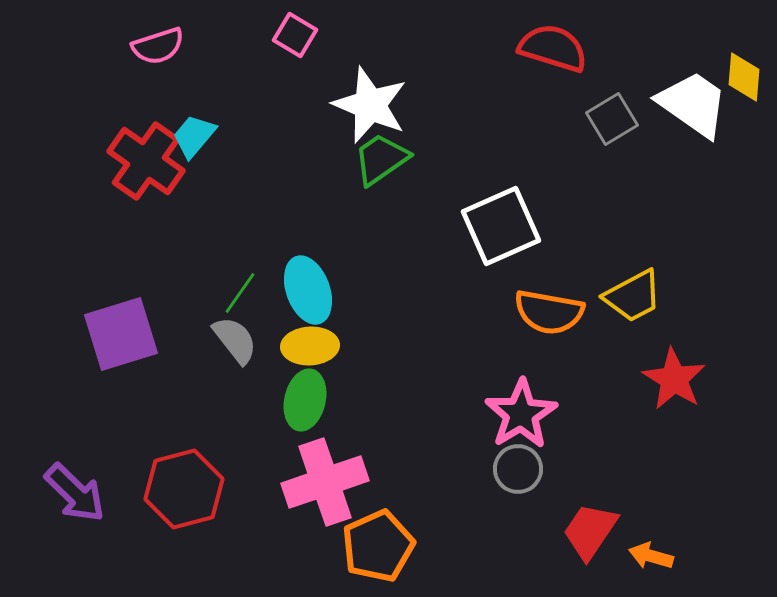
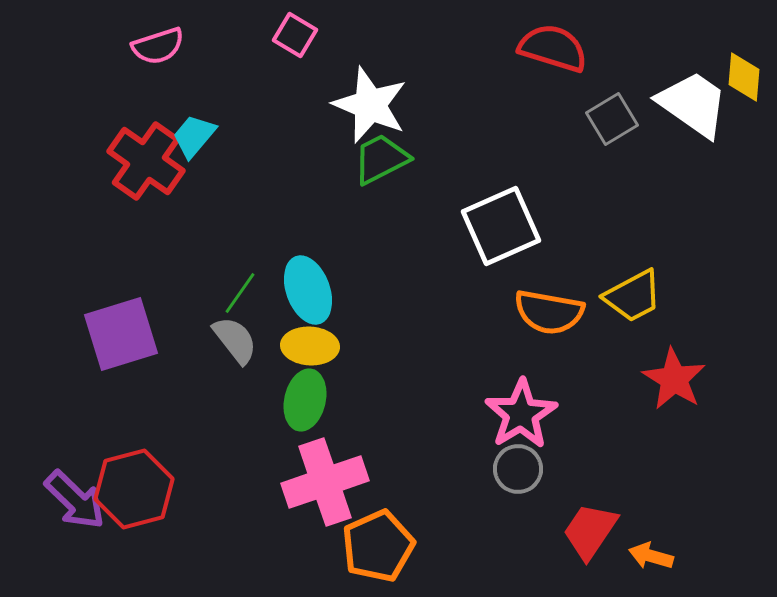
green trapezoid: rotated 8 degrees clockwise
yellow ellipse: rotated 6 degrees clockwise
red hexagon: moved 50 px left
purple arrow: moved 7 px down
